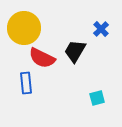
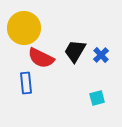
blue cross: moved 26 px down
red semicircle: moved 1 px left
